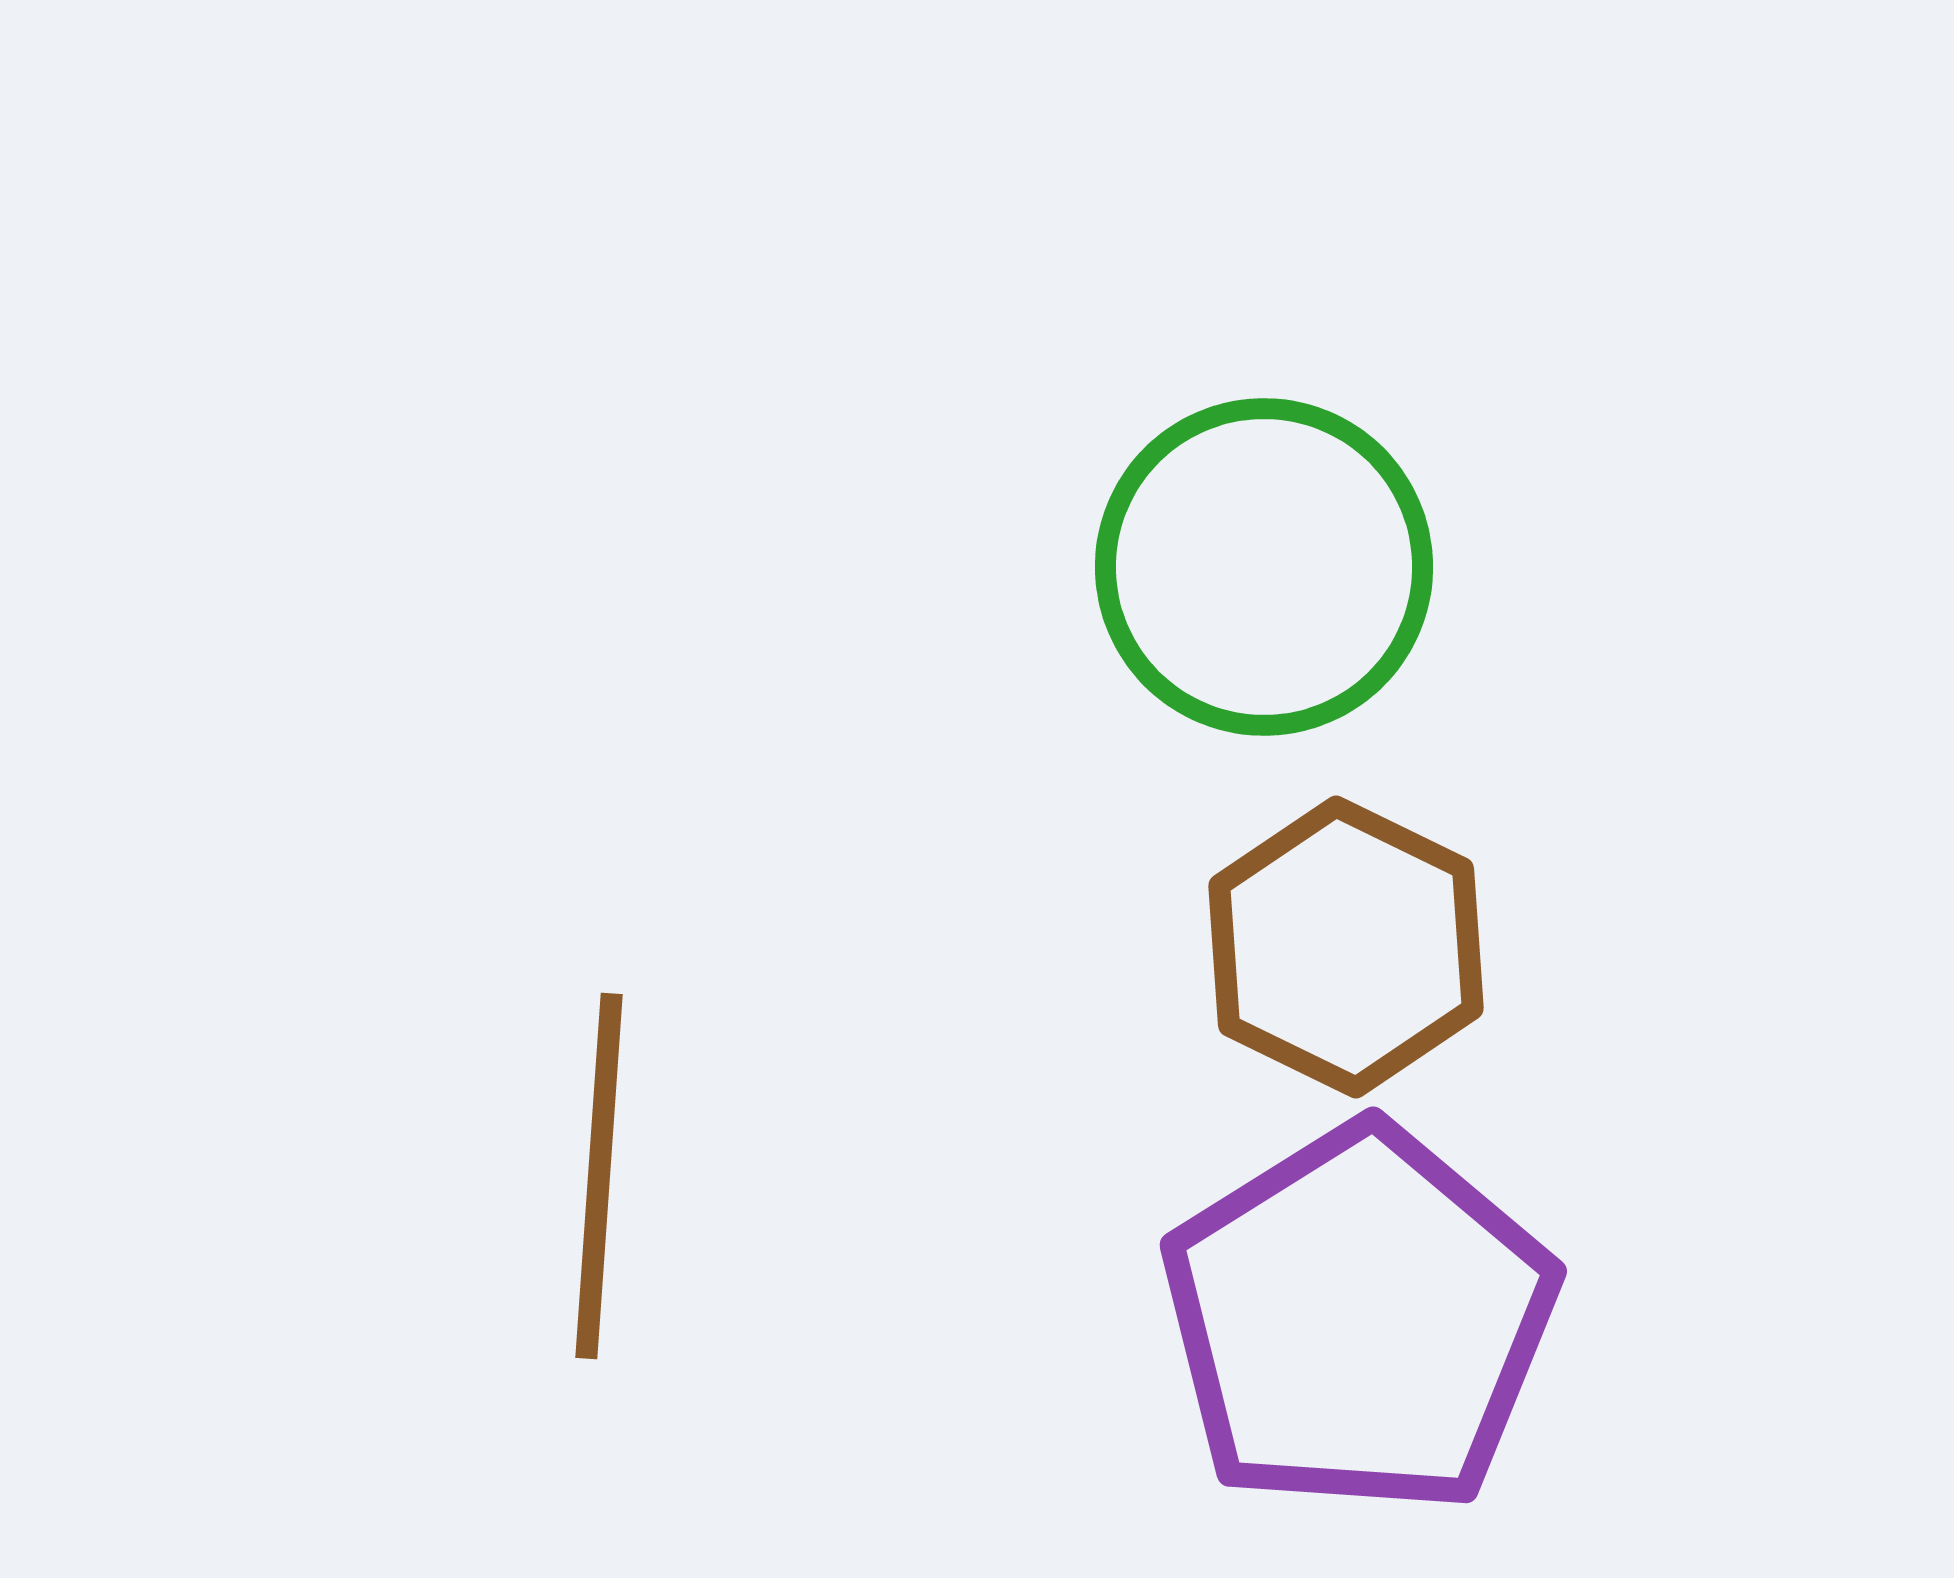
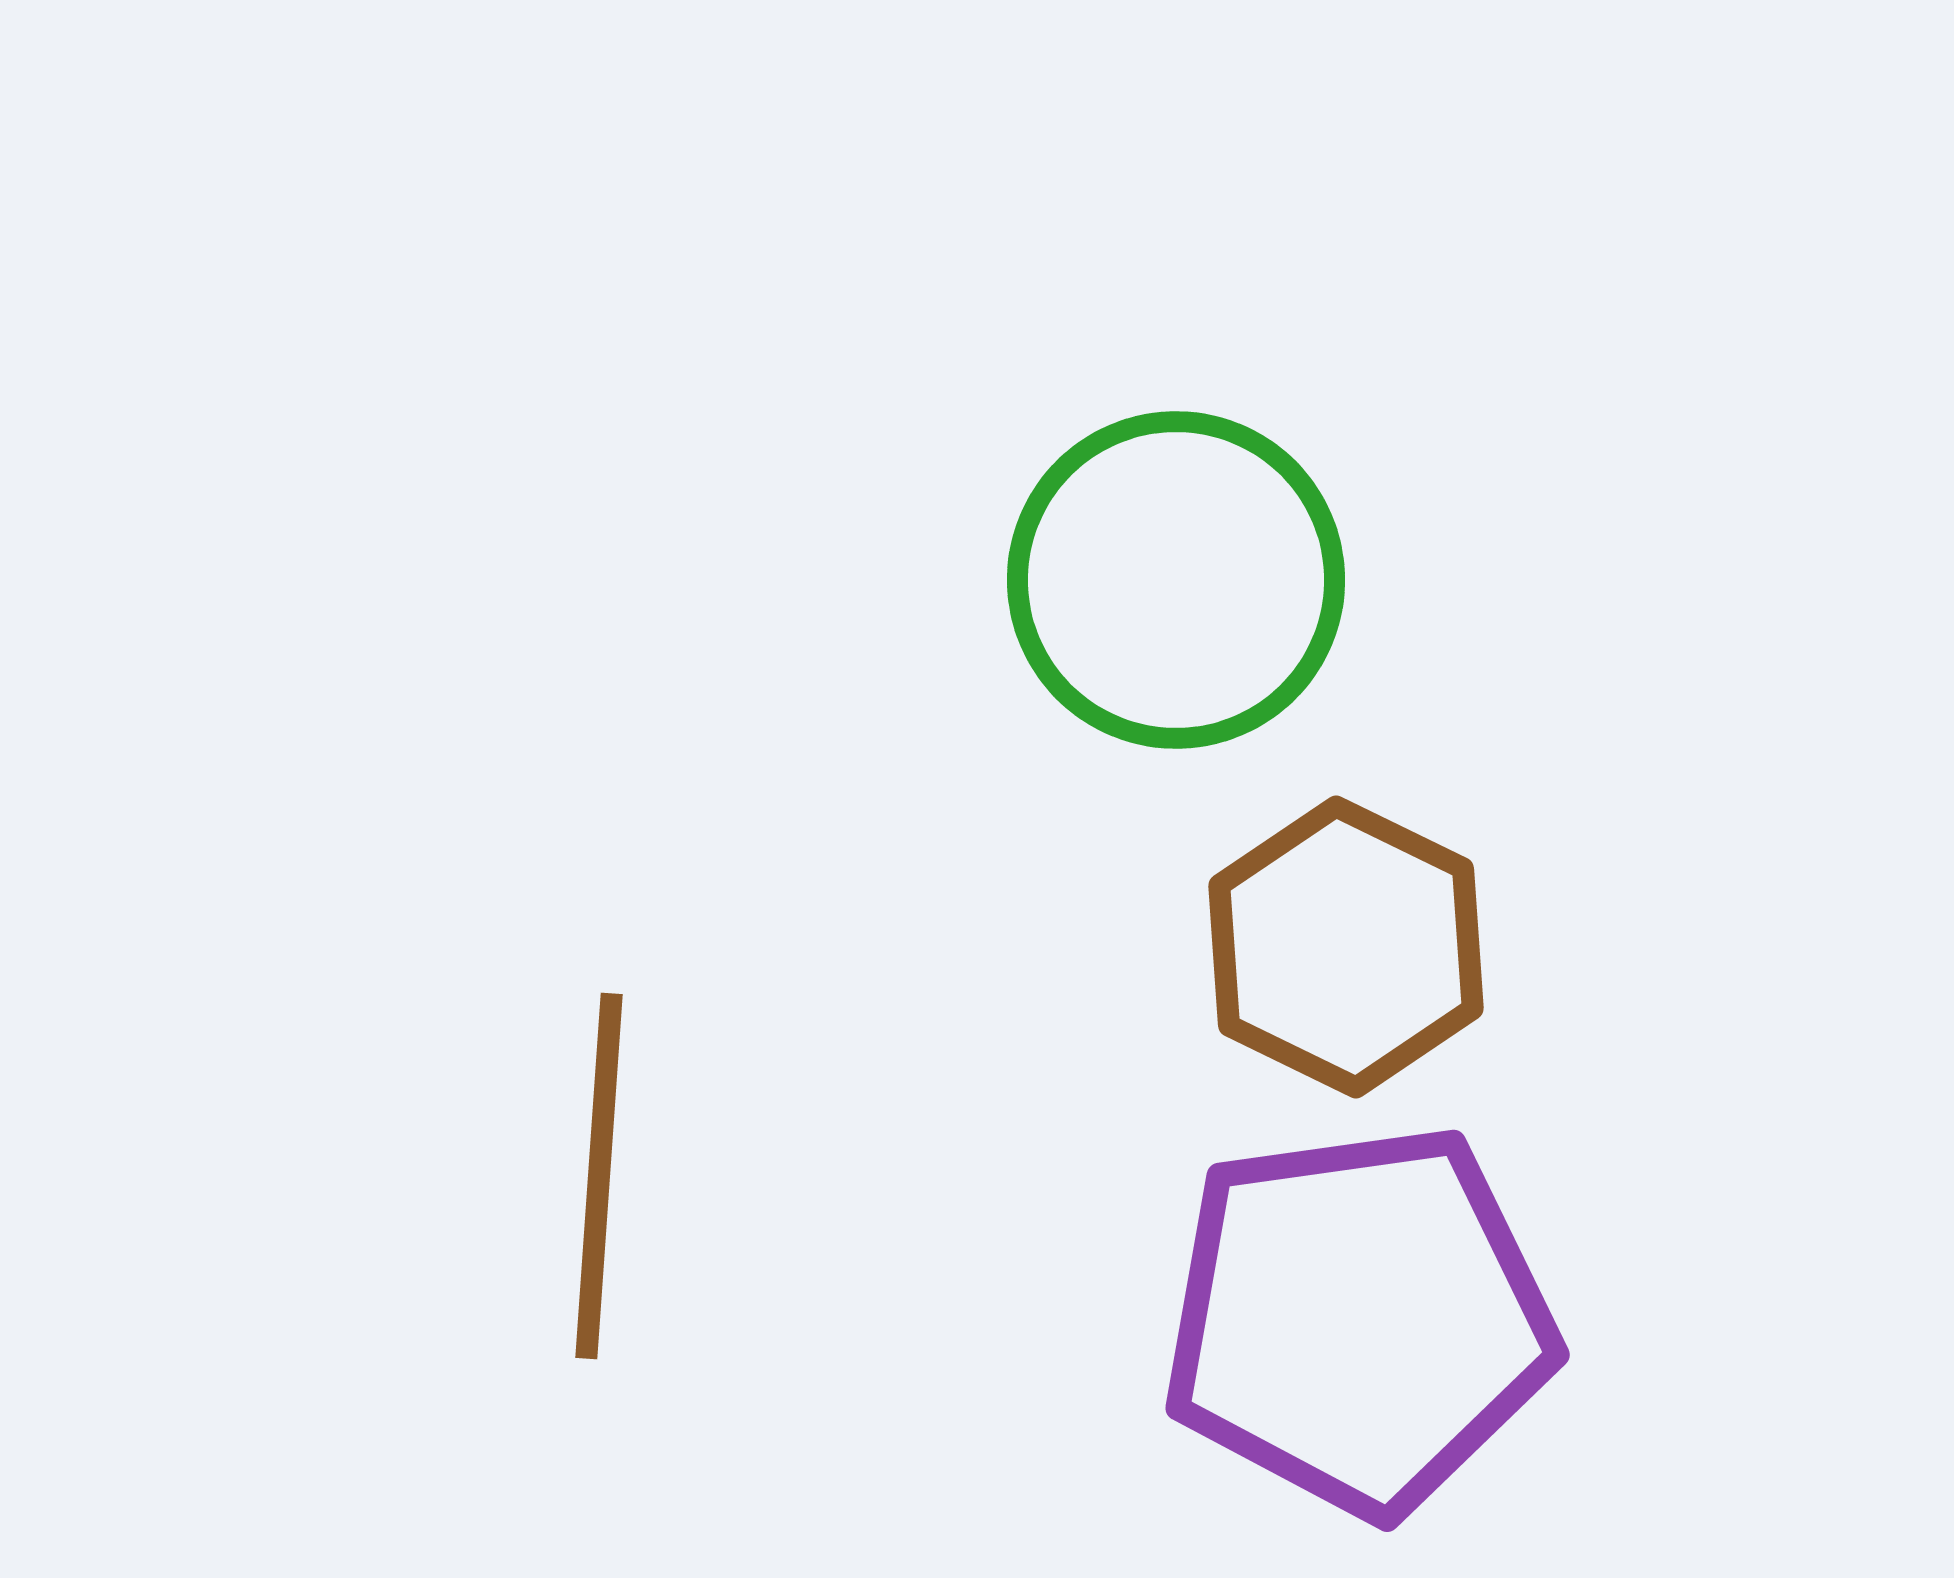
green circle: moved 88 px left, 13 px down
purple pentagon: rotated 24 degrees clockwise
